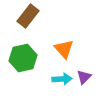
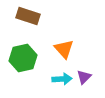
brown rectangle: rotated 70 degrees clockwise
